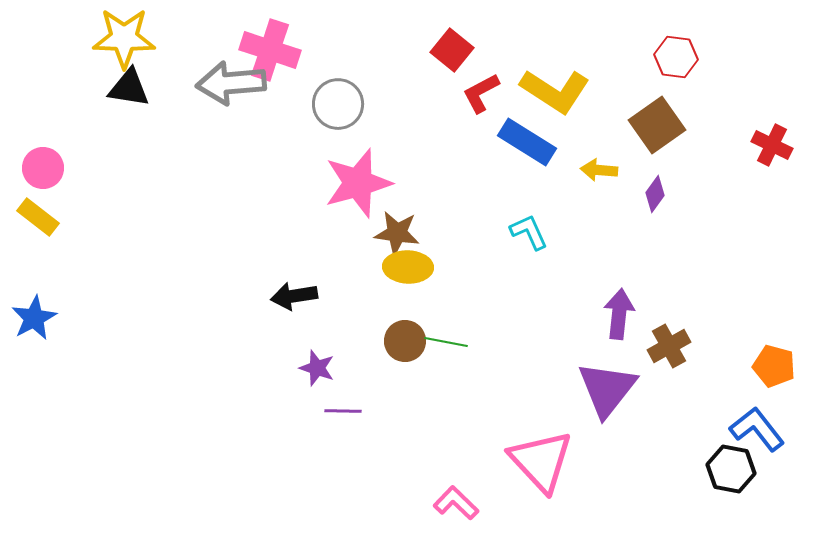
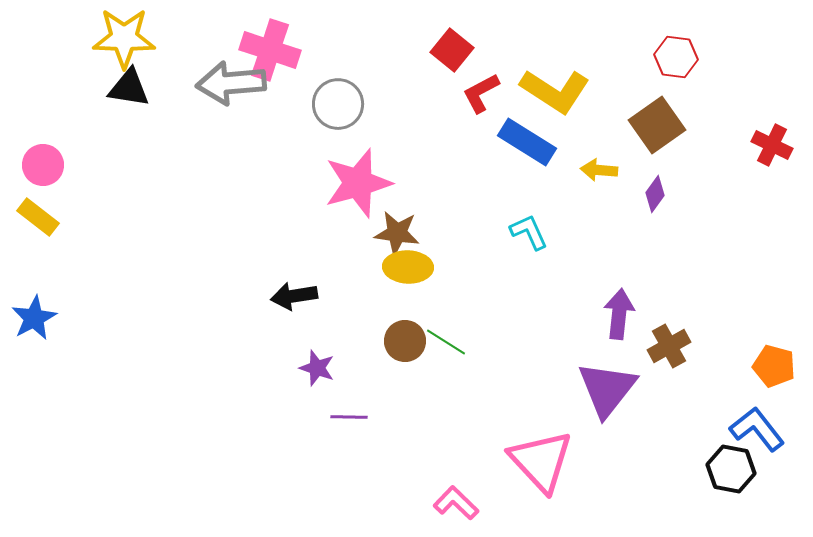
pink circle: moved 3 px up
green line: rotated 21 degrees clockwise
purple line: moved 6 px right, 6 px down
